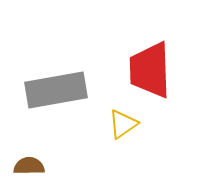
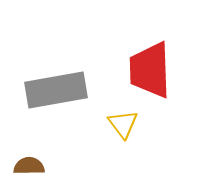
yellow triangle: rotated 32 degrees counterclockwise
